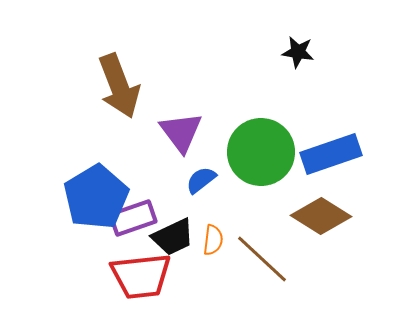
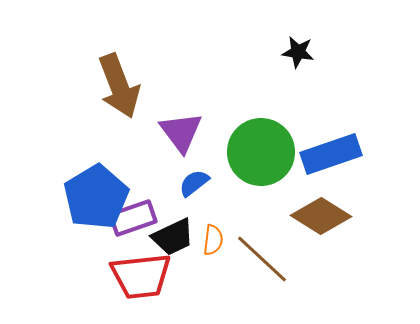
blue semicircle: moved 7 px left, 3 px down
